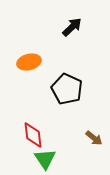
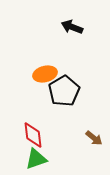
black arrow: rotated 115 degrees counterclockwise
orange ellipse: moved 16 px right, 12 px down
black pentagon: moved 3 px left, 2 px down; rotated 16 degrees clockwise
green triangle: moved 9 px left; rotated 45 degrees clockwise
